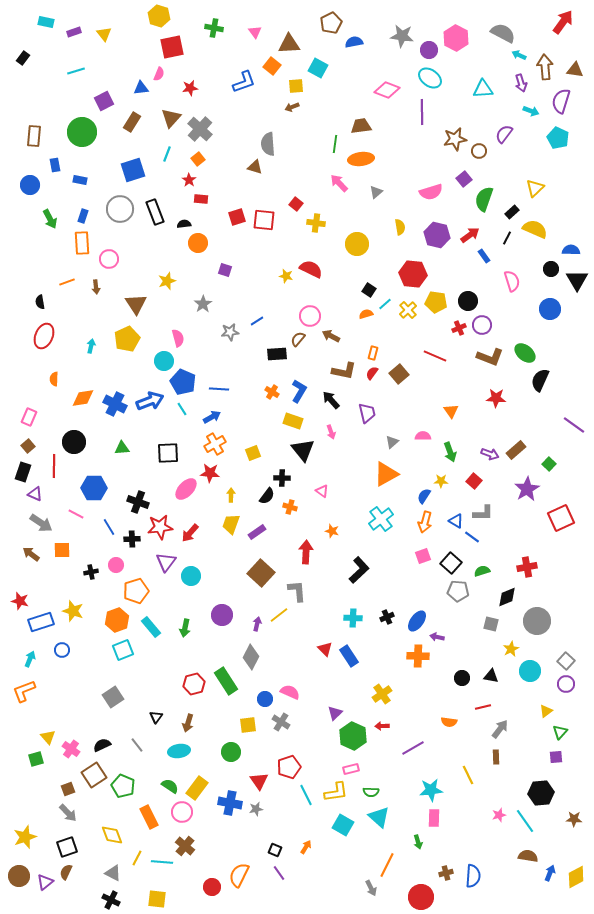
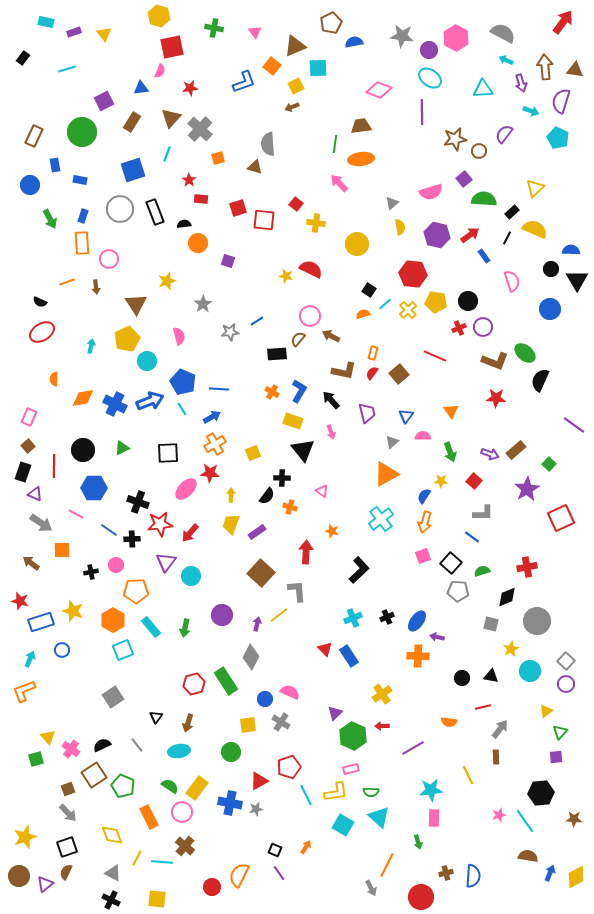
brown triangle at (289, 44): moved 6 px right, 2 px down; rotated 20 degrees counterclockwise
cyan arrow at (519, 55): moved 13 px left, 5 px down
cyan square at (318, 68): rotated 30 degrees counterclockwise
cyan line at (76, 71): moved 9 px left, 2 px up
pink semicircle at (159, 74): moved 1 px right, 3 px up
yellow square at (296, 86): rotated 21 degrees counterclockwise
pink diamond at (387, 90): moved 8 px left
brown rectangle at (34, 136): rotated 20 degrees clockwise
orange square at (198, 159): moved 20 px right, 1 px up; rotated 24 degrees clockwise
gray triangle at (376, 192): moved 16 px right, 11 px down
green semicircle at (484, 199): rotated 75 degrees clockwise
red square at (237, 217): moved 1 px right, 9 px up
purple square at (225, 270): moved 3 px right, 9 px up
black semicircle at (40, 302): rotated 56 degrees counterclockwise
orange semicircle at (366, 314): moved 3 px left
purple circle at (482, 325): moved 1 px right, 2 px down
red ellipse at (44, 336): moved 2 px left, 4 px up; rotated 35 degrees clockwise
pink semicircle at (178, 338): moved 1 px right, 2 px up
brown L-shape at (490, 357): moved 5 px right, 4 px down
cyan circle at (164, 361): moved 17 px left
black circle at (74, 442): moved 9 px right, 8 px down
green triangle at (122, 448): rotated 21 degrees counterclockwise
blue triangle at (456, 521): moved 50 px left, 105 px up; rotated 35 degrees clockwise
blue line at (109, 527): moved 3 px down; rotated 24 degrees counterclockwise
red star at (160, 527): moved 3 px up
brown arrow at (31, 554): moved 9 px down
orange pentagon at (136, 591): rotated 15 degrees clockwise
cyan cross at (353, 618): rotated 24 degrees counterclockwise
orange hexagon at (117, 620): moved 4 px left; rotated 10 degrees counterclockwise
red triangle at (259, 781): rotated 36 degrees clockwise
purple triangle at (45, 882): moved 2 px down
